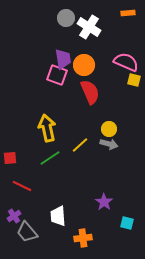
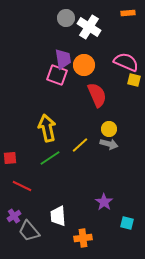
red semicircle: moved 7 px right, 3 px down
gray trapezoid: moved 2 px right, 1 px up
